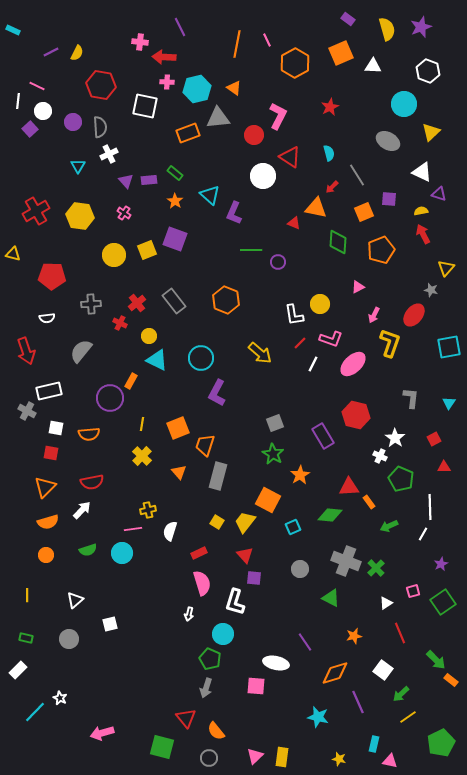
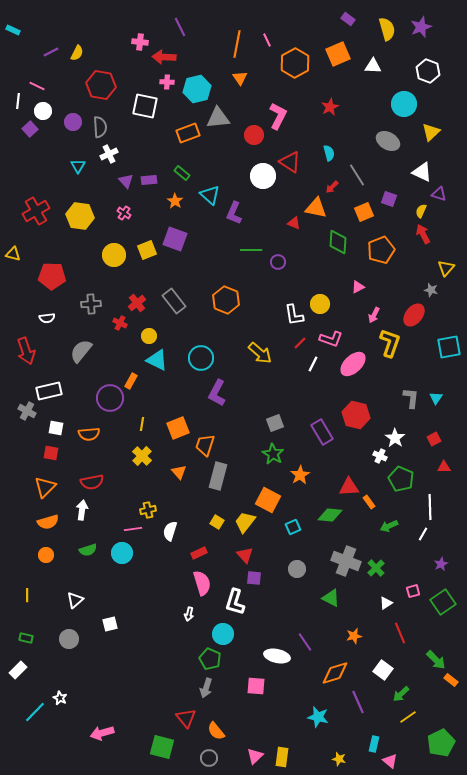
orange square at (341, 53): moved 3 px left, 1 px down
orange triangle at (234, 88): moved 6 px right, 10 px up; rotated 21 degrees clockwise
red triangle at (290, 157): moved 5 px down
green rectangle at (175, 173): moved 7 px right
purple square at (389, 199): rotated 14 degrees clockwise
yellow semicircle at (421, 211): rotated 56 degrees counterclockwise
cyan triangle at (449, 403): moved 13 px left, 5 px up
purple rectangle at (323, 436): moved 1 px left, 4 px up
white arrow at (82, 510): rotated 36 degrees counterclockwise
gray circle at (300, 569): moved 3 px left
white ellipse at (276, 663): moved 1 px right, 7 px up
pink triangle at (390, 761): rotated 28 degrees clockwise
